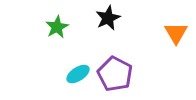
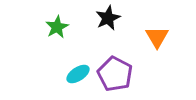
orange triangle: moved 19 px left, 4 px down
